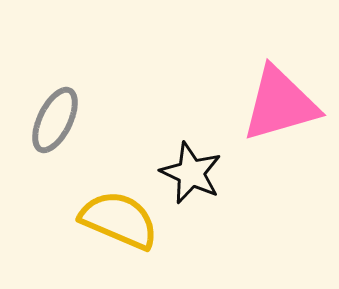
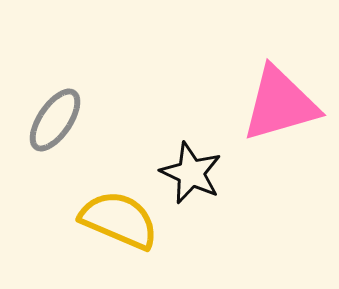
gray ellipse: rotated 8 degrees clockwise
